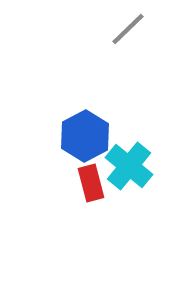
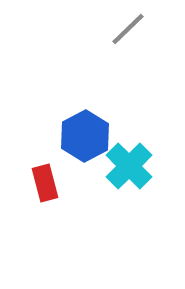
cyan cross: rotated 6 degrees clockwise
red rectangle: moved 46 px left
